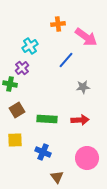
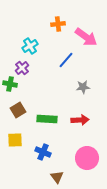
brown square: moved 1 px right
